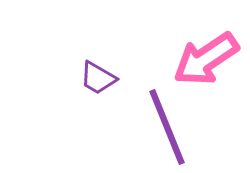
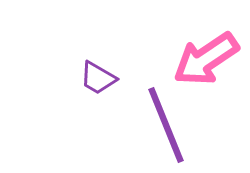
purple line: moved 1 px left, 2 px up
